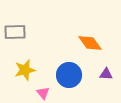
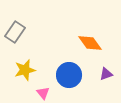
gray rectangle: rotated 55 degrees counterclockwise
purple triangle: rotated 24 degrees counterclockwise
